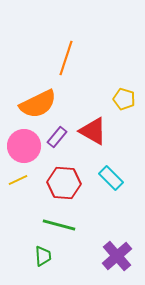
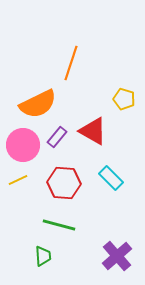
orange line: moved 5 px right, 5 px down
pink circle: moved 1 px left, 1 px up
